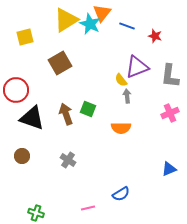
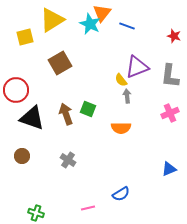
yellow triangle: moved 14 px left
red star: moved 19 px right
